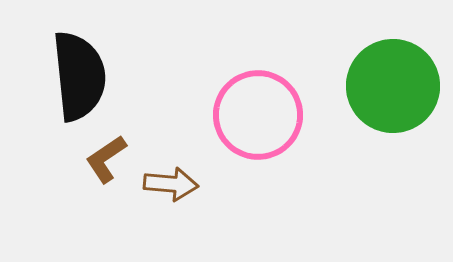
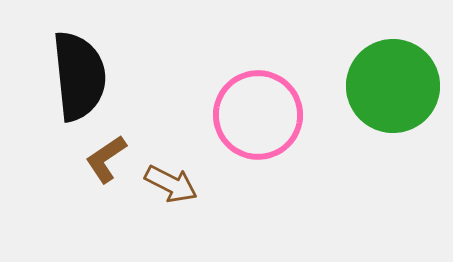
brown arrow: rotated 22 degrees clockwise
